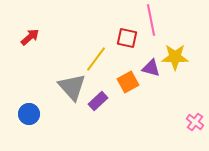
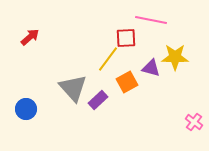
pink line: rotated 68 degrees counterclockwise
red square: moved 1 px left; rotated 15 degrees counterclockwise
yellow line: moved 12 px right
orange square: moved 1 px left
gray triangle: moved 1 px right, 1 px down
purple rectangle: moved 1 px up
blue circle: moved 3 px left, 5 px up
pink cross: moved 1 px left
